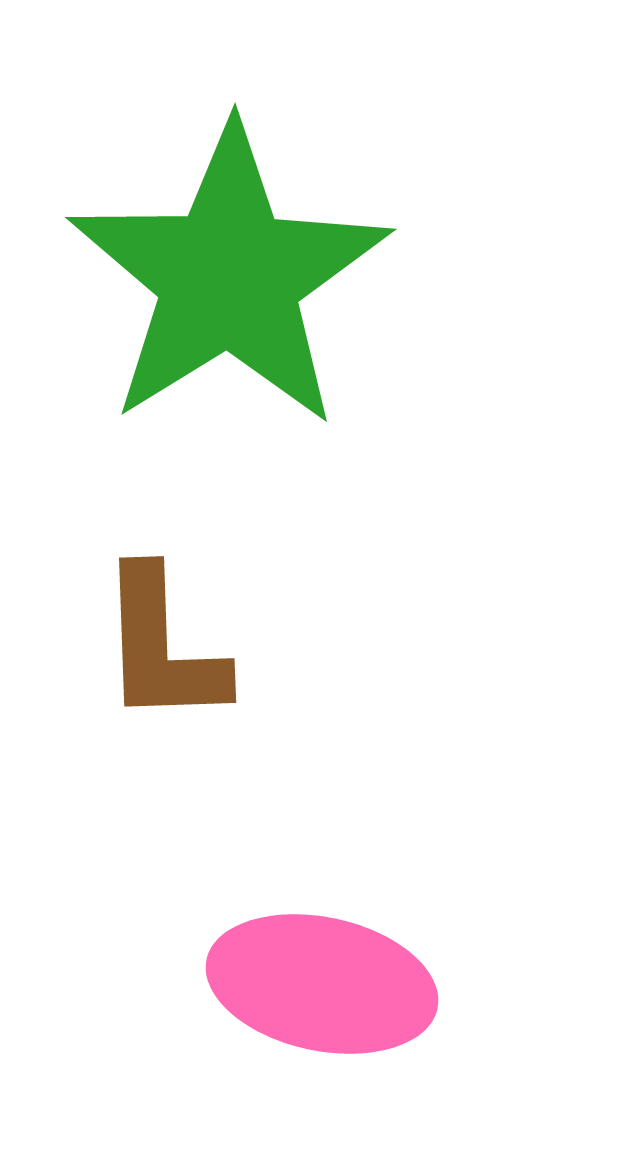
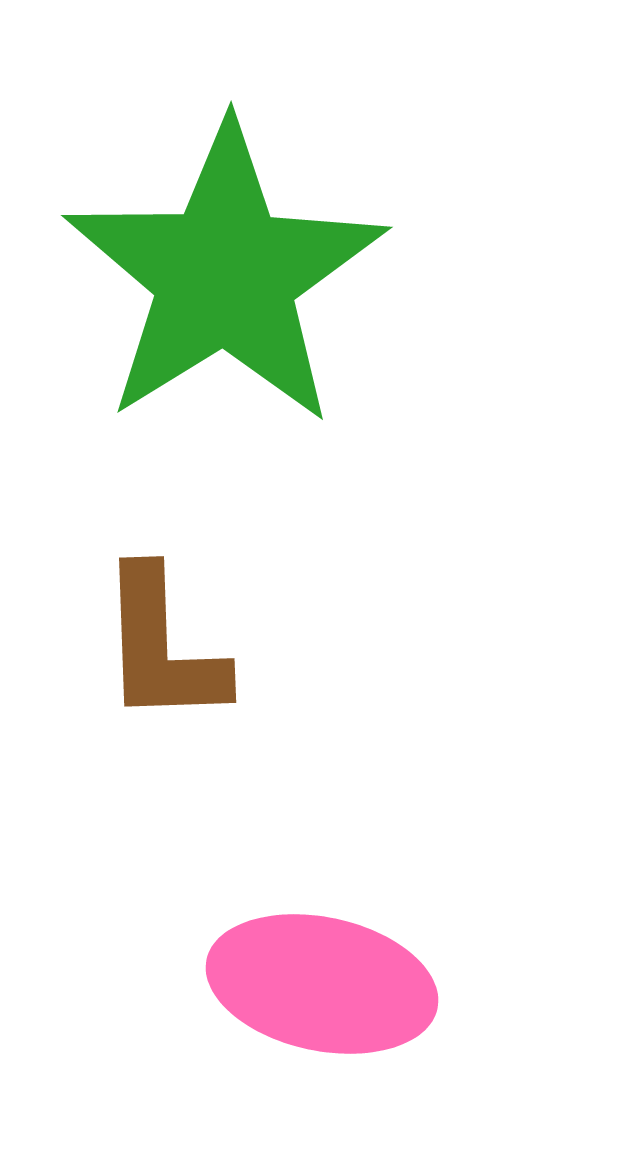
green star: moved 4 px left, 2 px up
